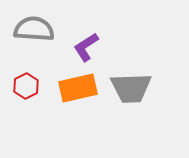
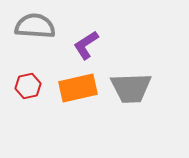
gray semicircle: moved 1 px right, 3 px up
purple L-shape: moved 2 px up
red hexagon: moved 2 px right; rotated 15 degrees clockwise
